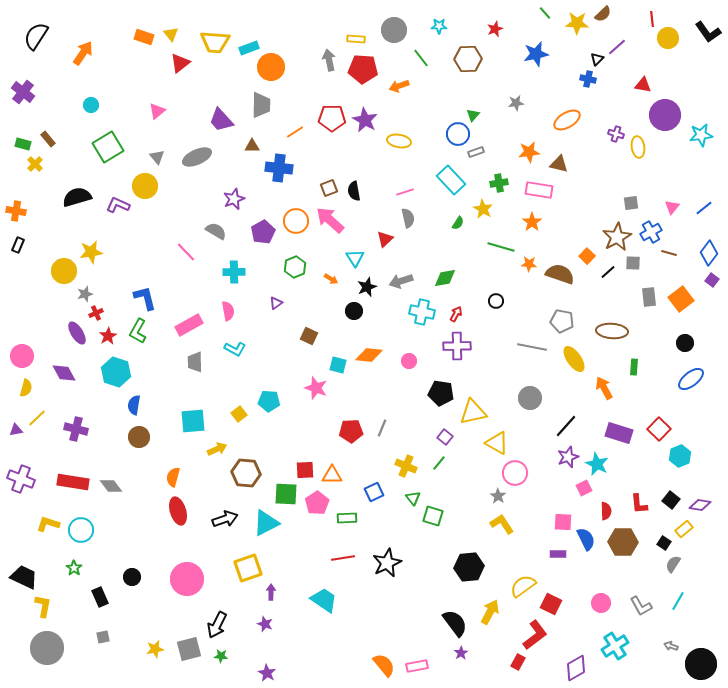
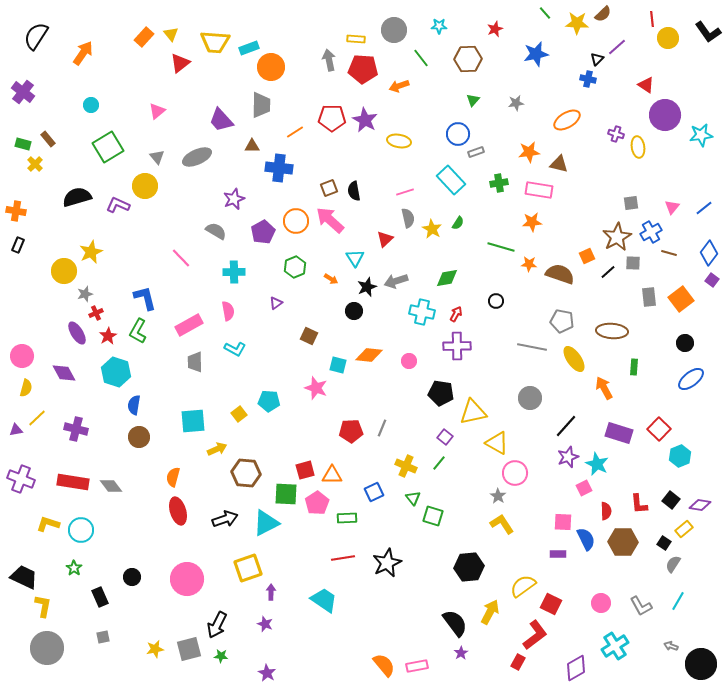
orange rectangle at (144, 37): rotated 66 degrees counterclockwise
red triangle at (643, 85): moved 3 px right; rotated 24 degrees clockwise
green triangle at (473, 115): moved 15 px up
yellow star at (483, 209): moved 51 px left, 20 px down
orange star at (532, 222): rotated 30 degrees clockwise
yellow star at (91, 252): rotated 15 degrees counterclockwise
pink line at (186, 252): moved 5 px left, 6 px down
orange square at (587, 256): rotated 21 degrees clockwise
green diamond at (445, 278): moved 2 px right
gray arrow at (401, 281): moved 5 px left
red square at (305, 470): rotated 12 degrees counterclockwise
